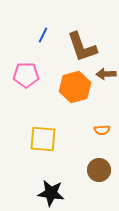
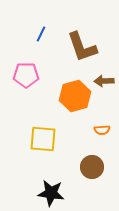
blue line: moved 2 px left, 1 px up
brown arrow: moved 2 px left, 7 px down
orange hexagon: moved 9 px down
brown circle: moved 7 px left, 3 px up
